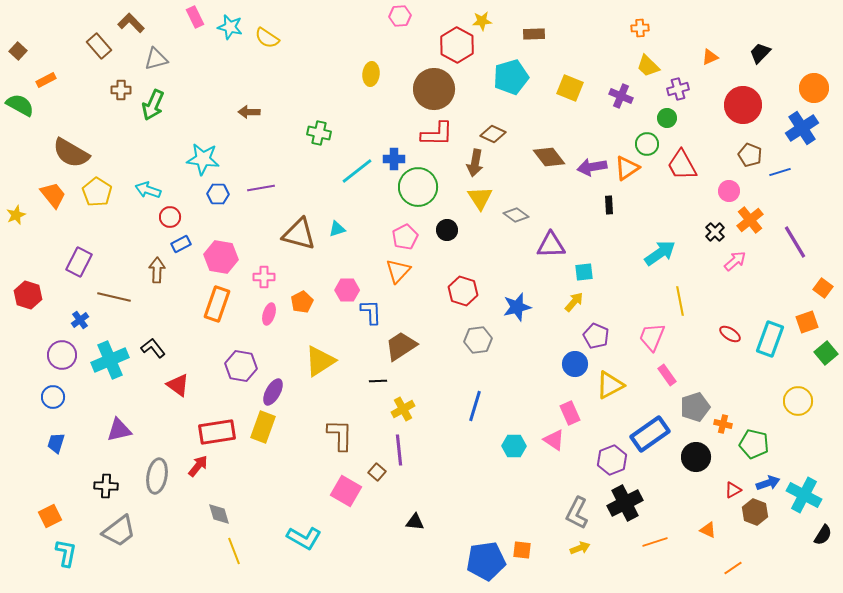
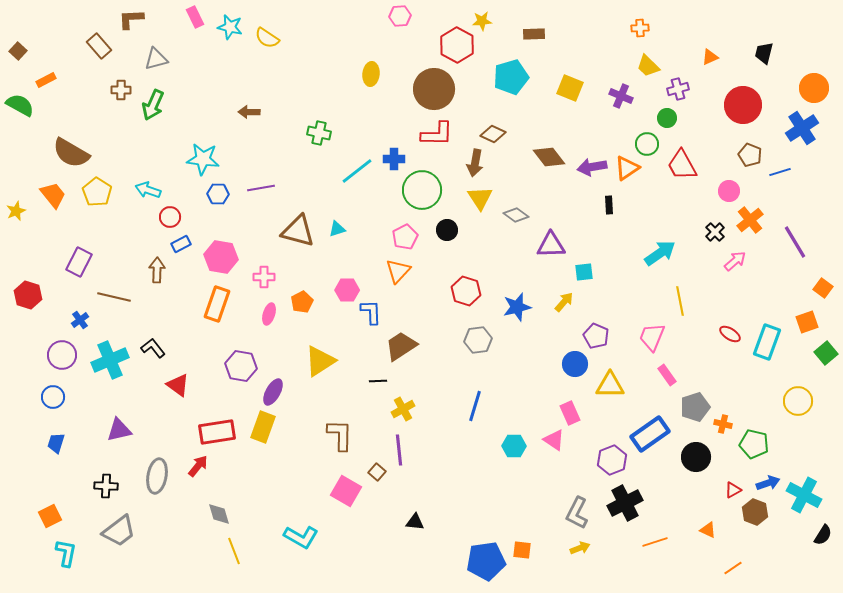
brown L-shape at (131, 23): moved 4 px up; rotated 48 degrees counterclockwise
black trapezoid at (760, 53): moved 4 px right; rotated 30 degrees counterclockwise
green circle at (418, 187): moved 4 px right, 3 px down
yellow star at (16, 215): moved 4 px up
brown triangle at (299, 234): moved 1 px left, 3 px up
red hexagon at (463, 291): moved 3 px right
yellow arrow at (574, 302): moved 10 px left
cyan rectangle at (770, 339): moved 3 px left, 3 px down
yellow triangle at (610, 385): rotated 28 degrees clockwise
cyan L-shape at (304, 538): moved 3 px left, 1 px up
